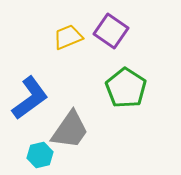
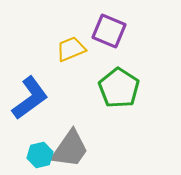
purple square: moved 2 px left; rotated 12 degrees counterclockwise
yellow trapezoid: moved 3 px right, 12 px down
green pentagon: moved 7 px left
gray trapezoid: moved 19 px down
